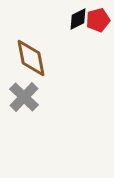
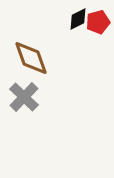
red pentagon: moved 2 px down
brown diamond: rotated 9 degrees counterclockwise
